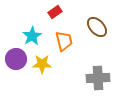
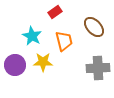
brown ellipse: moved 3 px left
cyan star: rotated 12 degrees counterclockwise
purple circle: moved 1 px left, 6 px down
yellow star: moved 1 px right, 2 px up
gray cross: moved 10 px up
